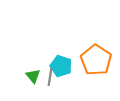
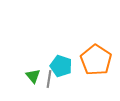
gray line: moved 1 px left, 2 px down
